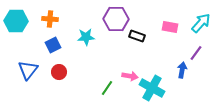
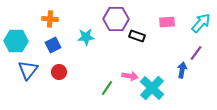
cyan hexagon: moved 20 px down
pink rectangle: moved 3 px left, 5 px up; rotated 14 degrees counterclockwise
cyan cross: rotated 15 degrees clockwise
